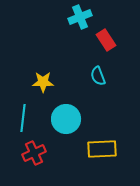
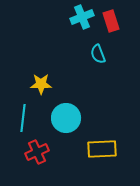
cyan cross: moved 2 px right
red rectangle: moved 5 px right, 19 px up; rotated 15 degrees clockwise
cyan semicircle: moved 22 px up
yellow star: moved 2 px left, 2 px down
cyan circle: moved 1 px up
red cross: moved 3 px right, 1 px up
